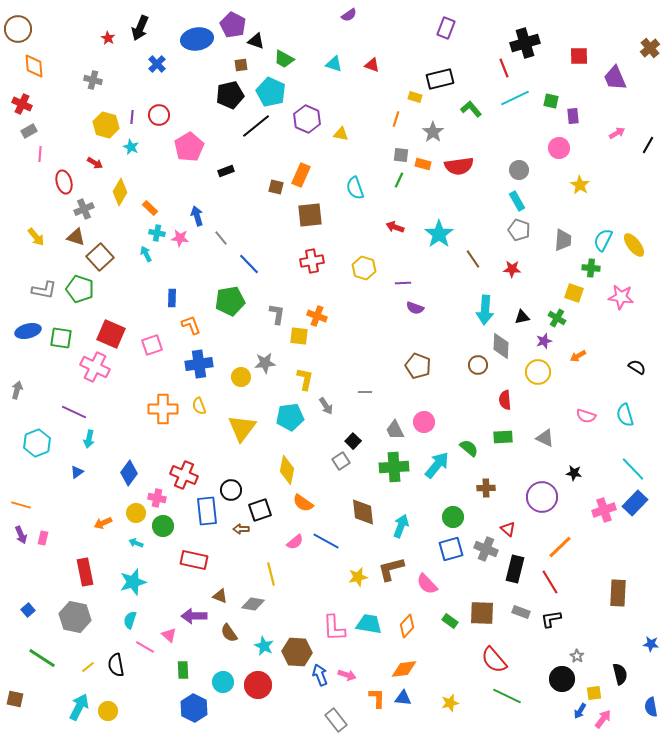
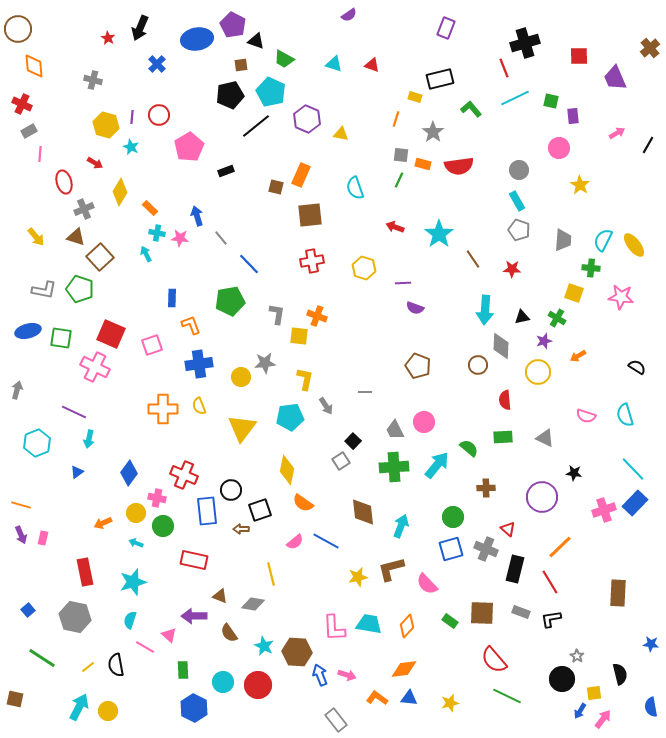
orange L-shape at (377, 698): rotated 55 degrees counterclockwise
blue triangle at (403, 698): moved 6 px right
